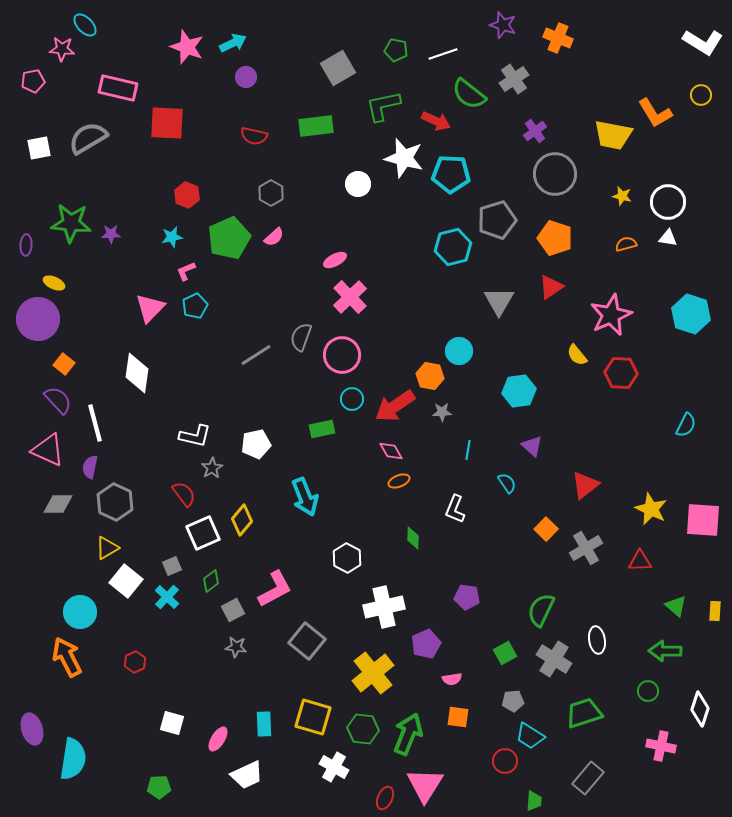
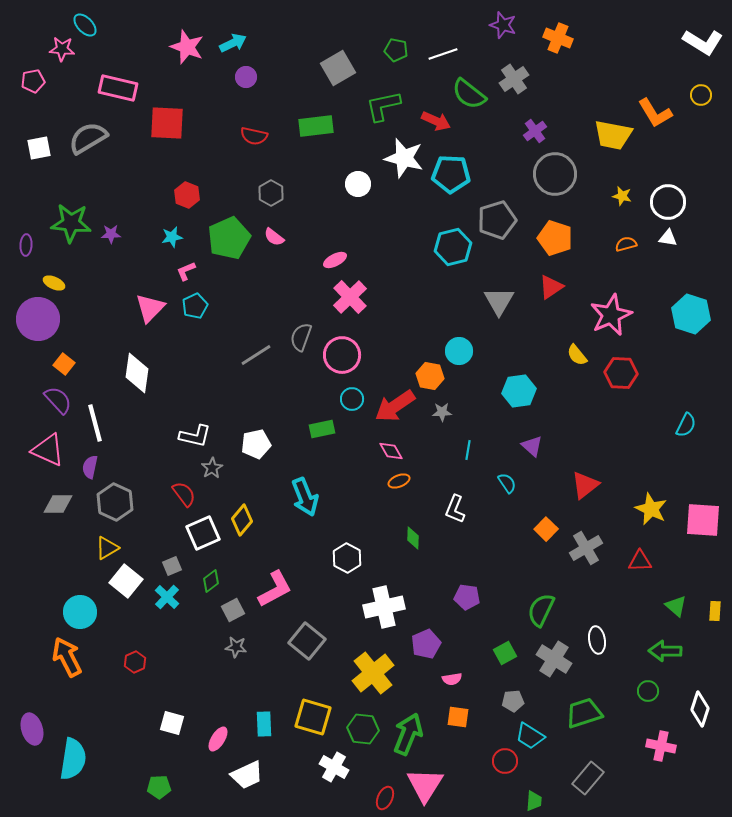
pink semicircle at (274, 237): rotated 80 degrees clockwise
